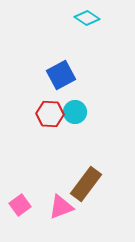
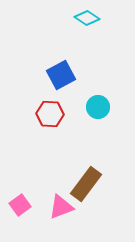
cyan circle: moved 23 px right, 5 px up
